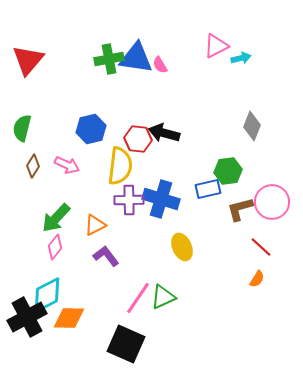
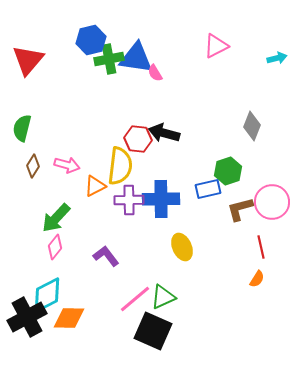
cyan arrow: moved 36 px right
pink semicircle: moved 5 px left, 8 px down
blue hexagon: moved 89 px up
pink arrow: rotated 10 degrees counterclockwise
green hexagon: rotated 12 degrees counterclockwise
blue cross: rotated 18 degrees counterclockwise
orange triangle: moved 39 px up
red line: rotated 35 degrees clockwise
pink line: moved 3 px left, 1 px down; rotated 16 degrees clockwise
black square: moved 27 px right, 13 px up
